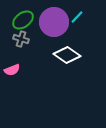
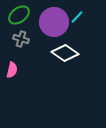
green ellipse: moved 4 px left, 5 px up
white diamond: moved 2 px left, 2 px up
pink semicircle: rotated 56 degrees counterclockwise
